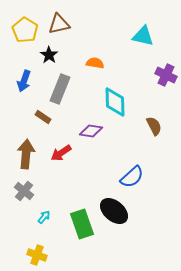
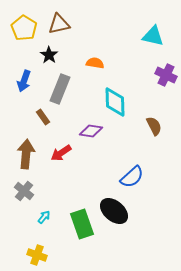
yellow pentagon: moved 1 px left, 2 px up
cyan triangle: moved 10 px right
brown rectangle: rotated 21 degrees clockwise
